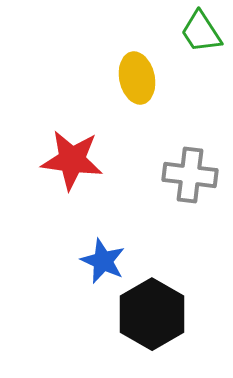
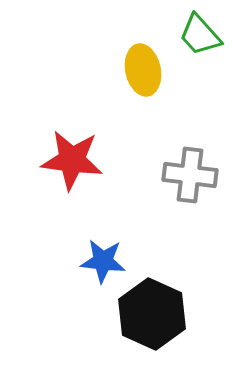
green trapezoid: moved 1 px left, 3 px down; rotated 9 degrees counterclockwise
yellow ellipse: moved 6 px right, 8 px up
blue star: rotated 18 degrees counterclockwise
black hexagon: rotated 6 degrees counterclockwise
